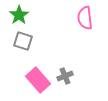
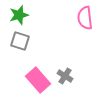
green star: rotated 18 degrees clockwise
gray square: moved 3 px left
gray cross: rotated 35 degrees counterclockwise
